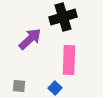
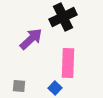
black cross: rotated 8 degrees counterclockwise
purple arrow: moved 1 px right
pink rectangle: moved 1 px left, 3 px down
